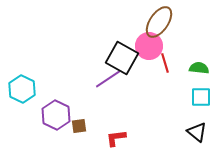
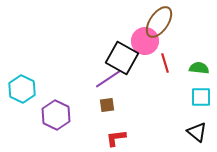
pink circle: moved 4 px left, 5 px up
brown square: moved 28 px right, 21 px up
